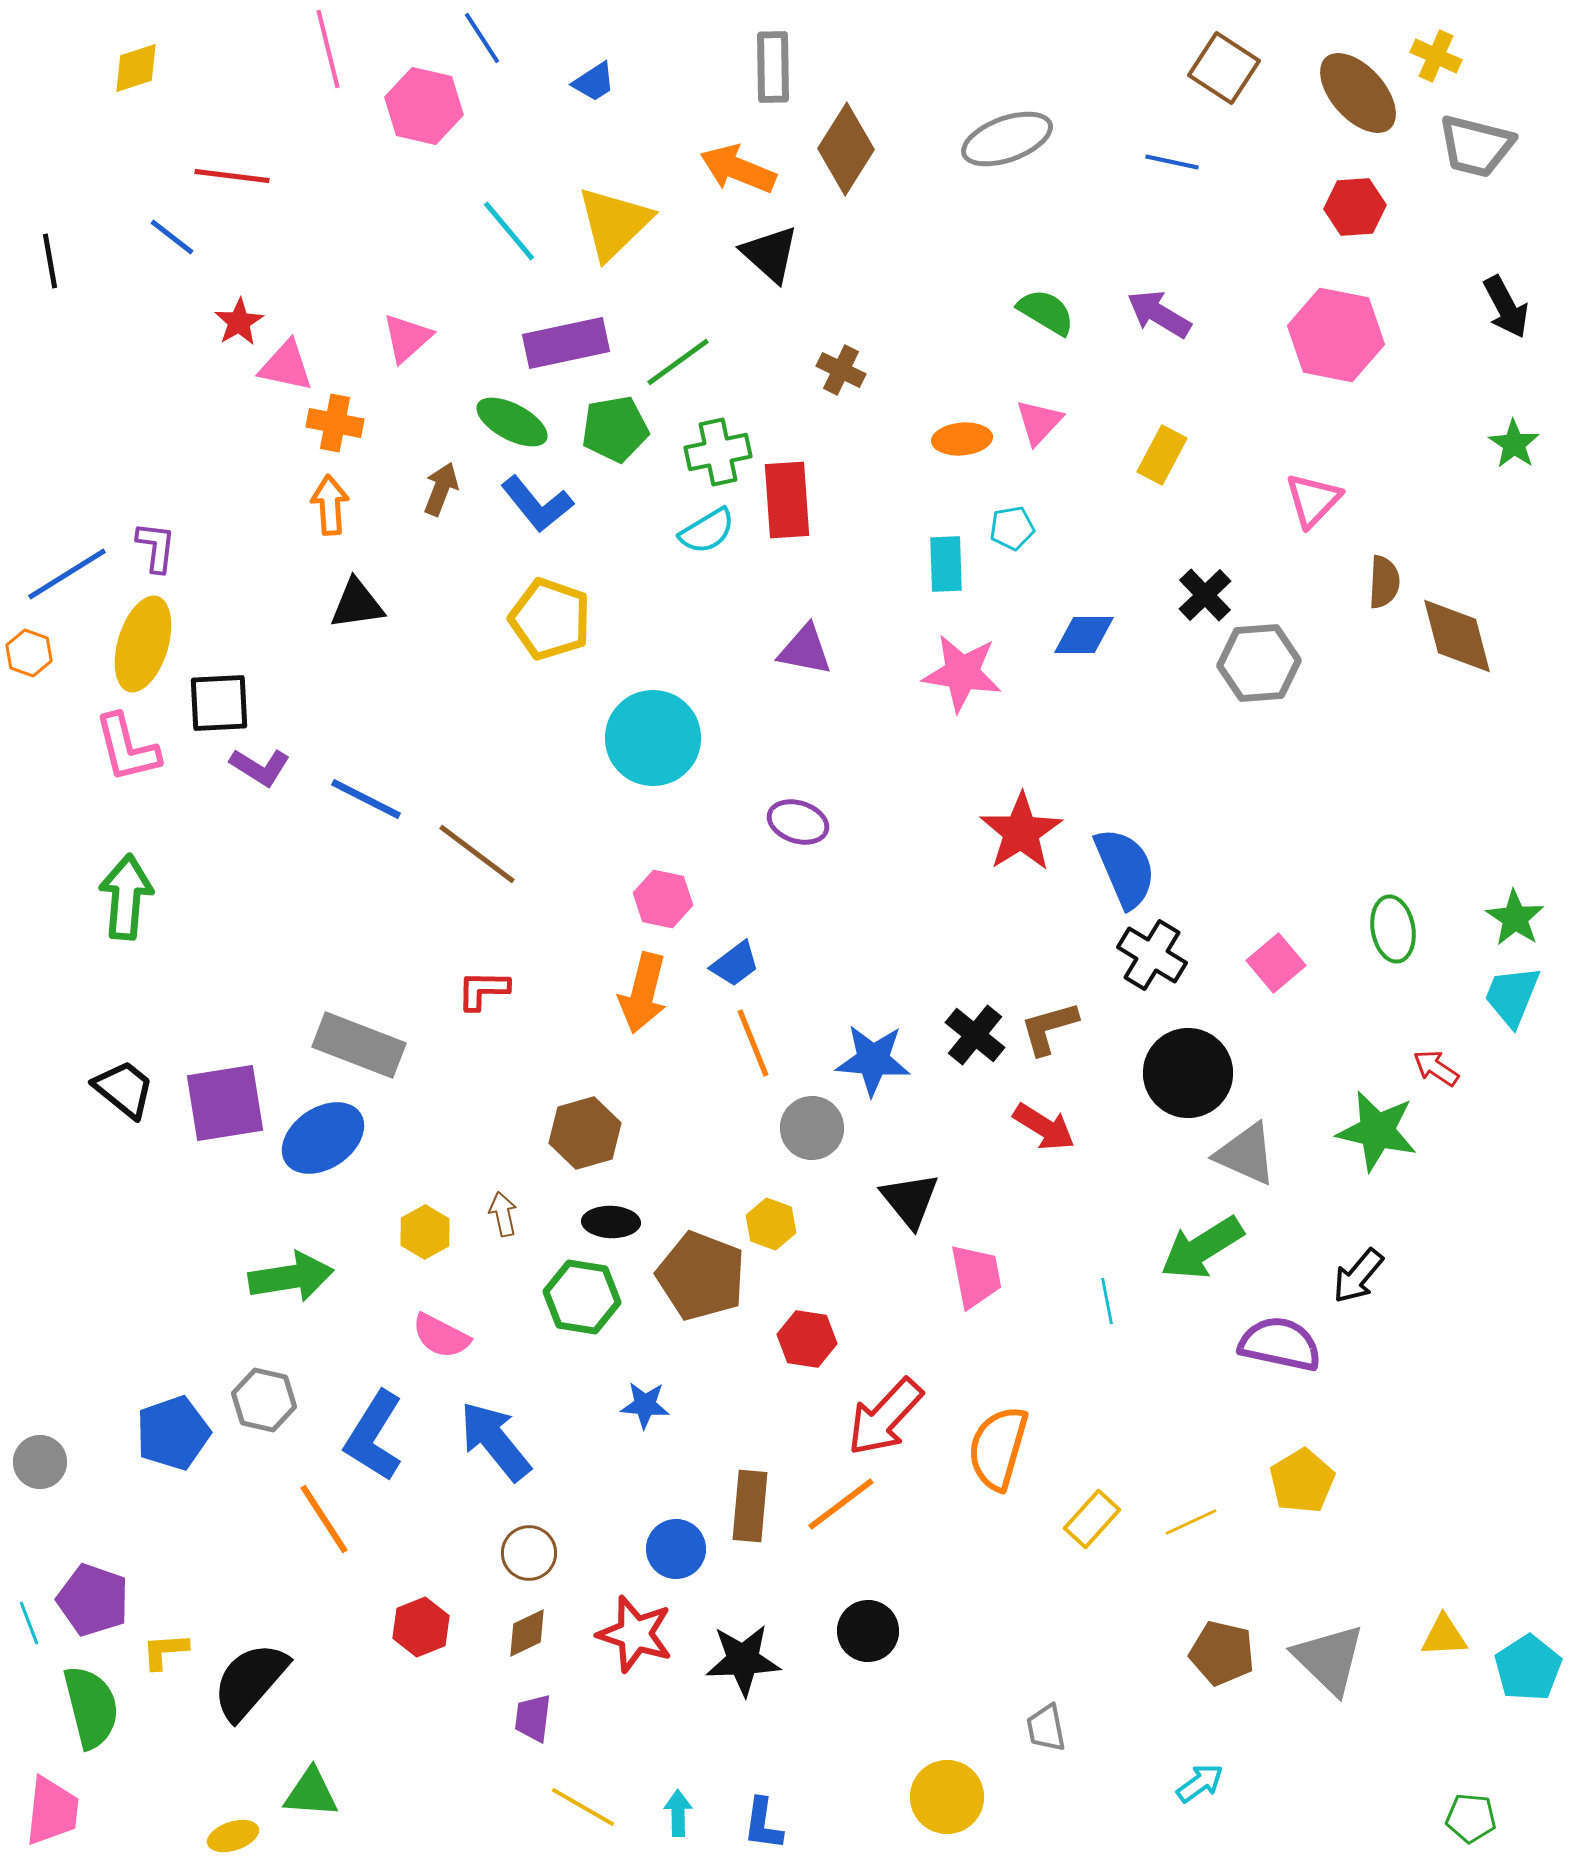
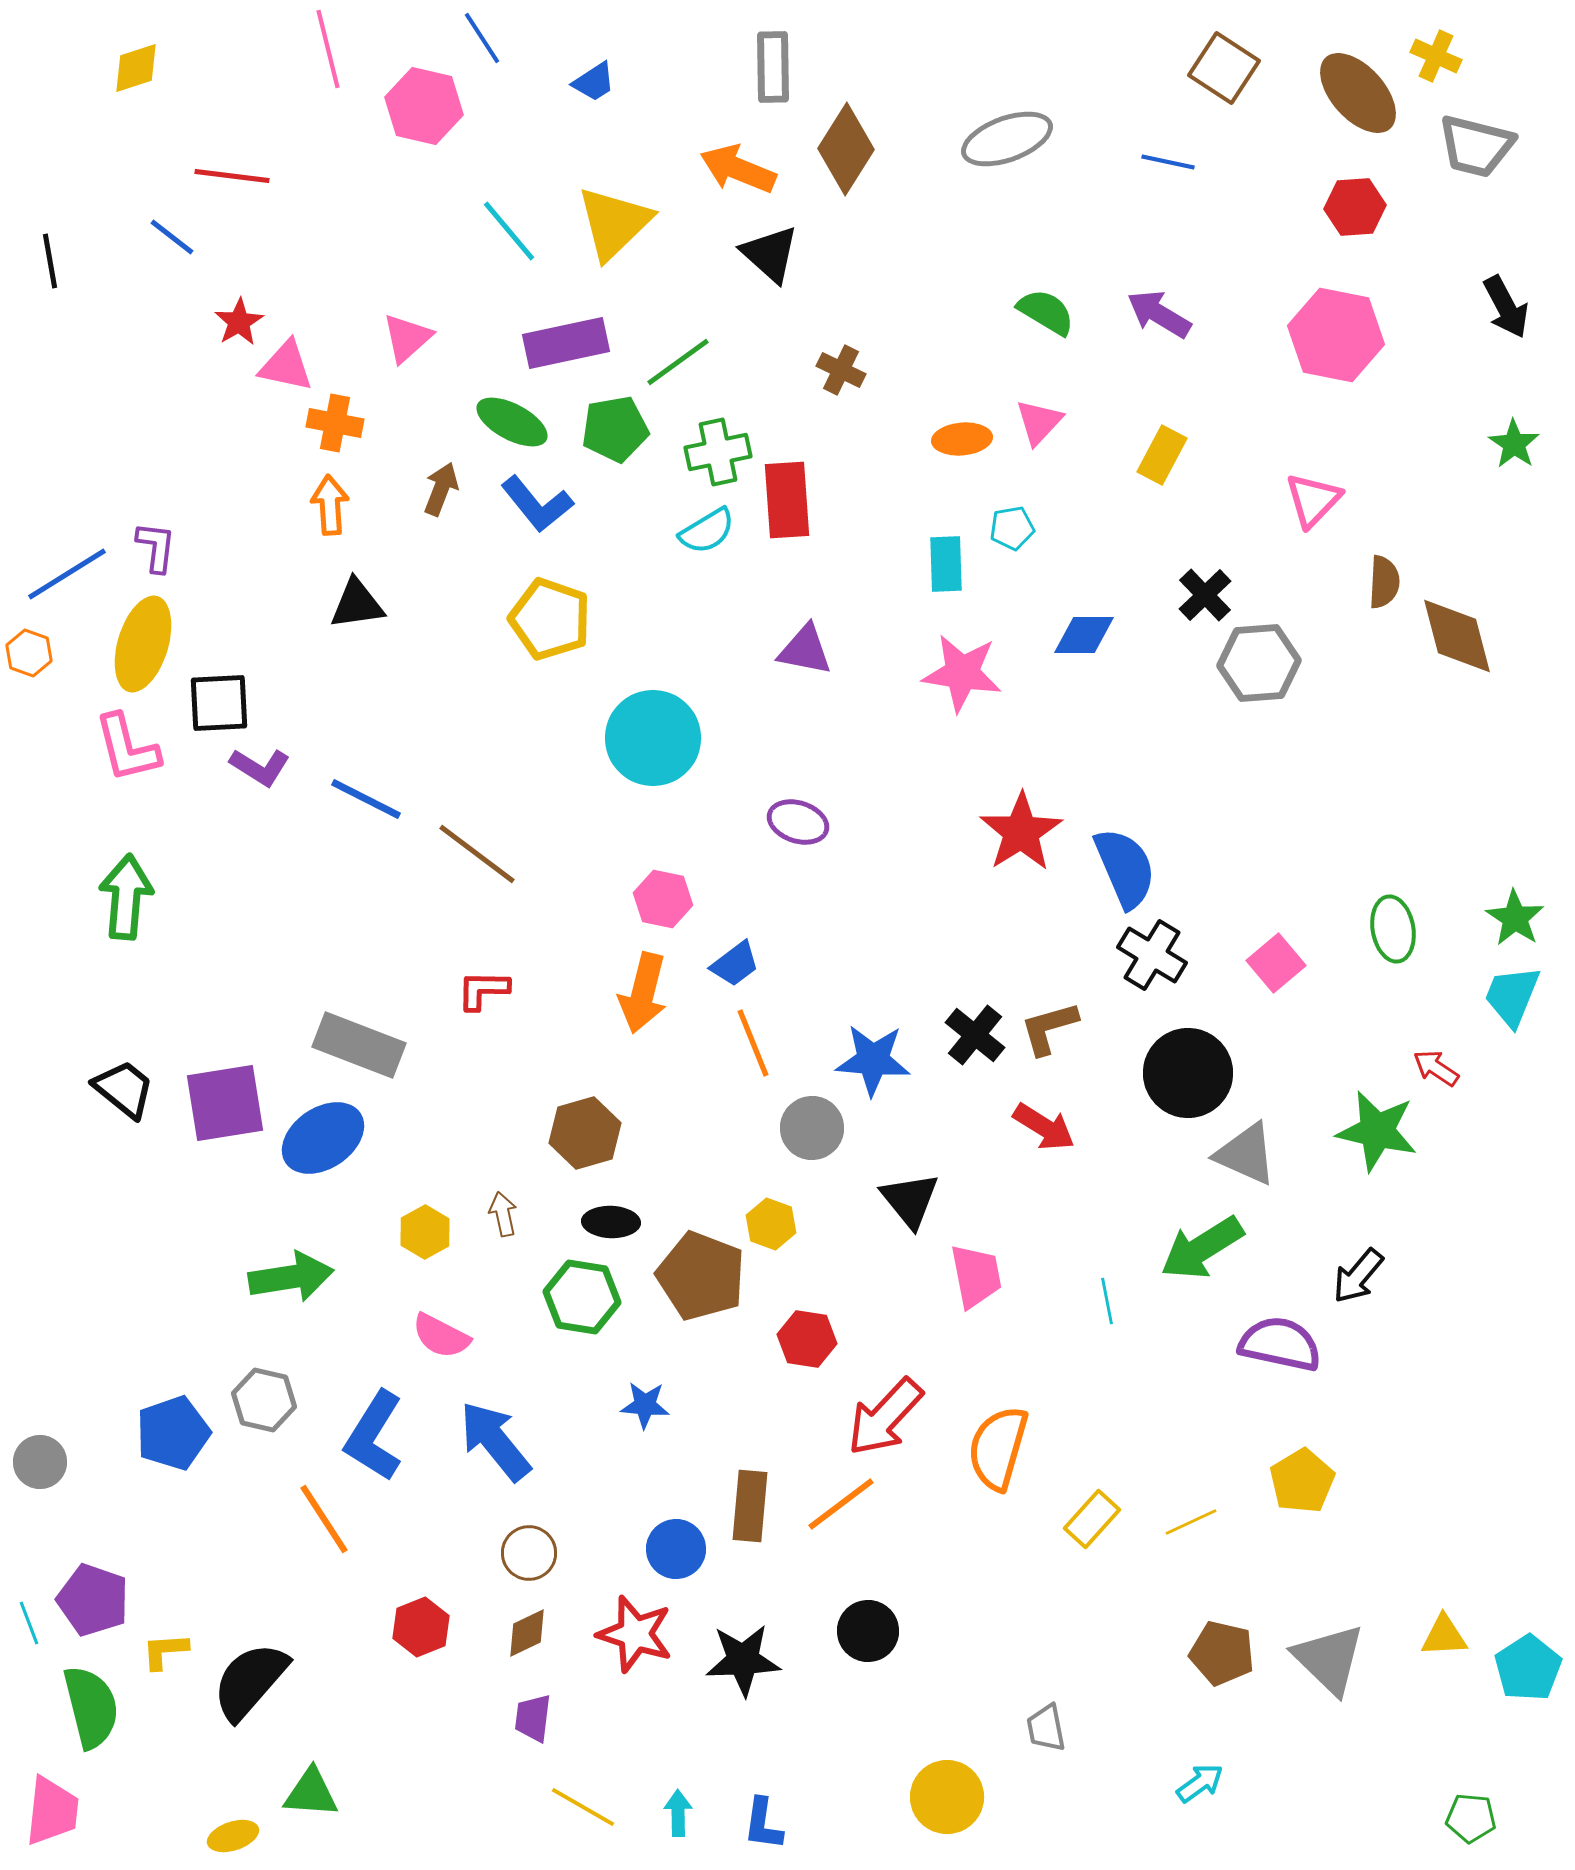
blue line at (1172, 162): moved 4 px left
